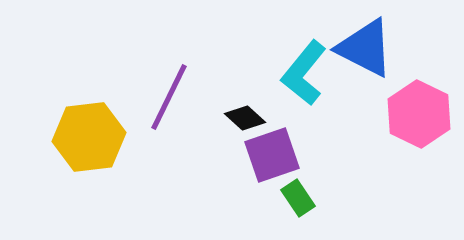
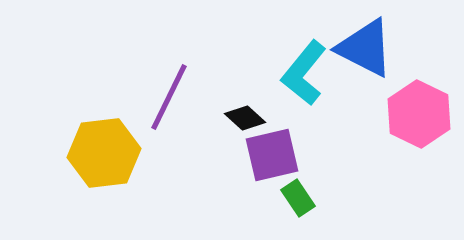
yellow hexagon: moved 15 px right, 16 px down
purple square: rotated 6 degrees clockwise
